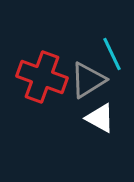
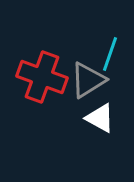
cyan line: moved 2 px left; rotated 44 degrees clockwise
